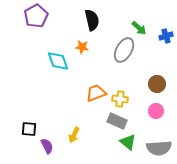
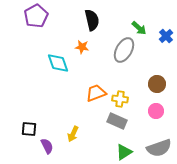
blue cross: rotated 24 degrees counterclockwise
cyan diamond: moved 2 px down
yellow arrow: moved 1 px left, 1 px up
green triangle: moved 4 px left, 10 px down; rotated 48 degrees clockwise
gray semicircle: rotated 15 degrees counterclockwise
